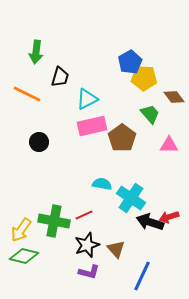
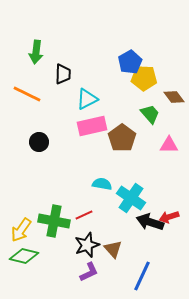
black trapezoid: moved 3 px right, 3 px up; rotated 15 degrees counterclockwise
brown triangle: moved 3 px left
purple L-shape: rotated 40 degrees counterclockwise
